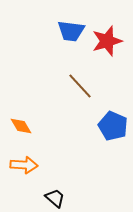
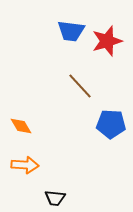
blue pentagon: moved 2 px left, 2 px up; rotated 20 degrees counterclockwise
orange arrow: moved 1 px right
black trapezoid: rotated 145 degrees clockwise
